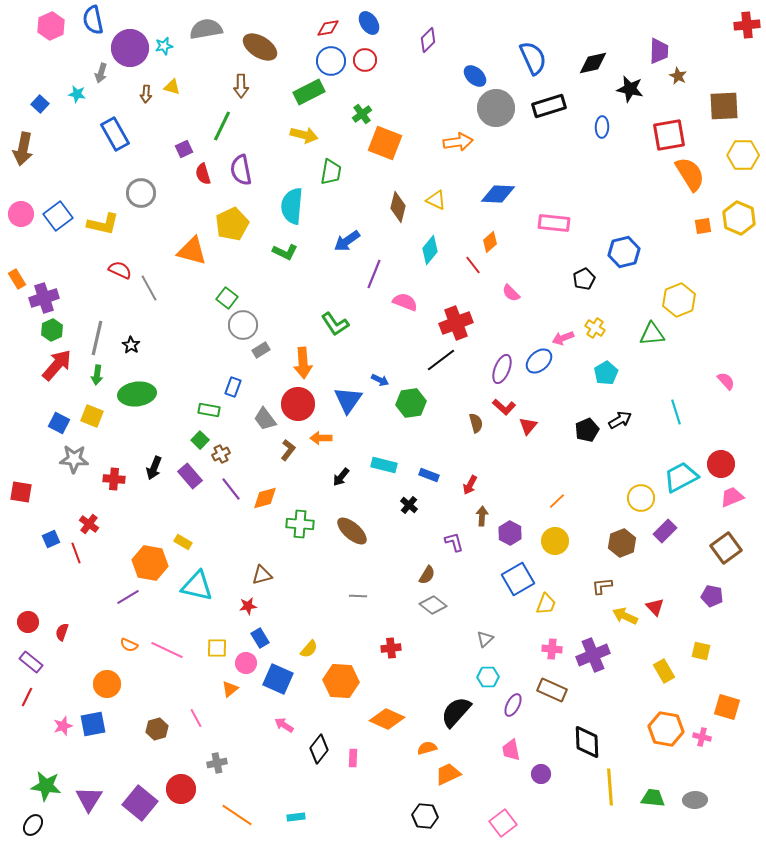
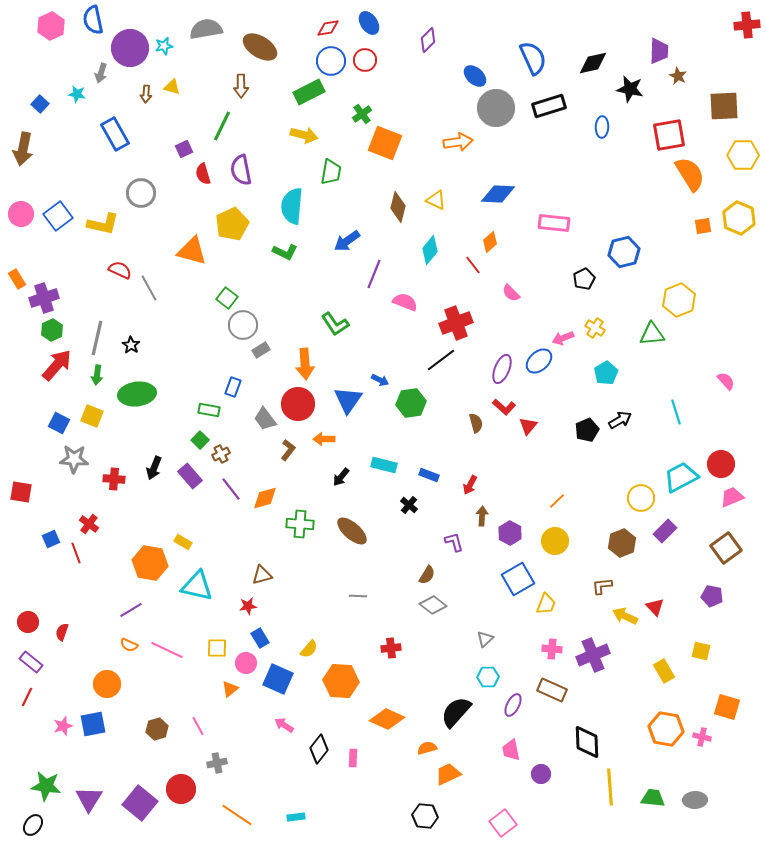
orange arrow at (303, 363): moved 2 px right, 1 px down
orange arrow at (321, 438): moved 3 px right, 1 px down
purple line at (128, 597): moved 3 px right, 13 px down
pink line at (196, 718): moved 2 px right, 8 px down
